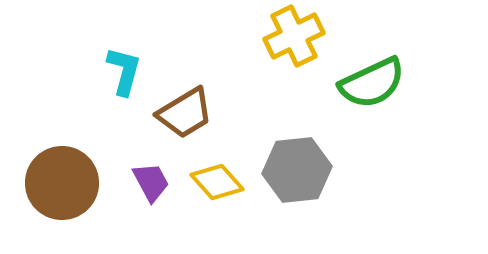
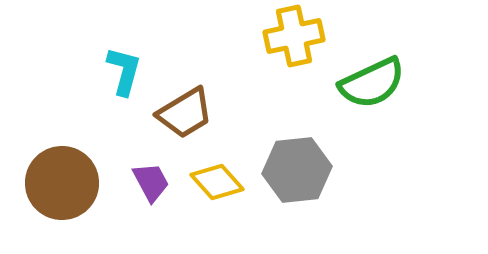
yellow cross: rotated 14 degrees clockwise
